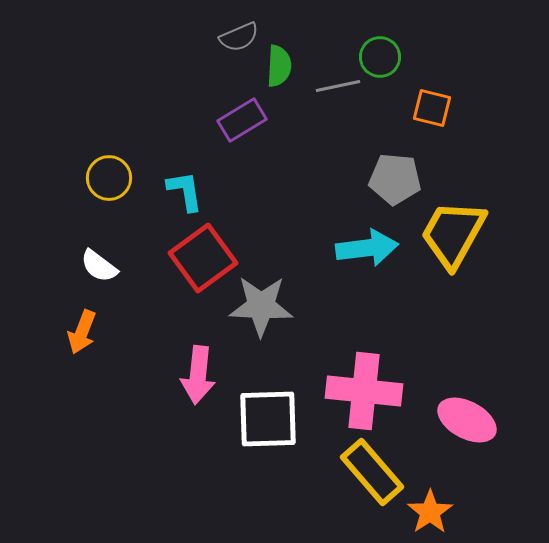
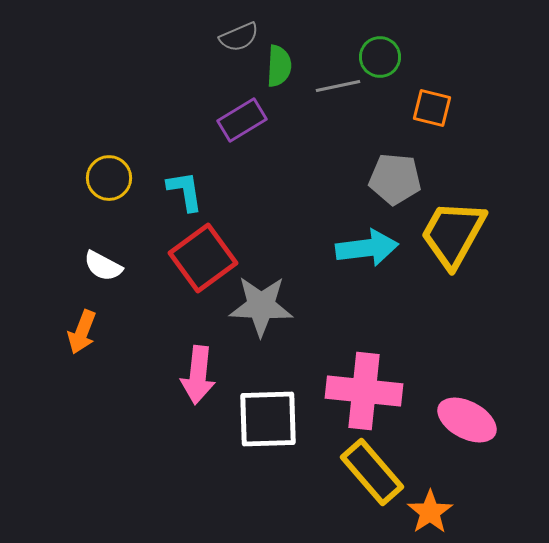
white semicircle: moved 4 px right; rotated 9 degrees counterclockwise
